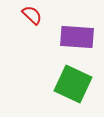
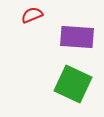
red semicircle: rotated 65 degrees counterclockwise
